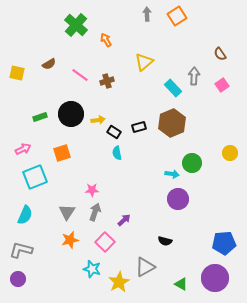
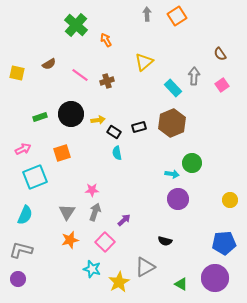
yellow circle at (230, 153): moved 47 px down
